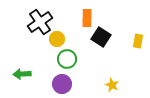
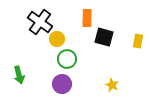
black cross: rotated 20 degrees counterclockwise
black square: moved 3 px right; rotated 18 degrees counterclockwise
green arrow: moved 3 px left, 1 px down; rotated 102 degrees counterclockwise
